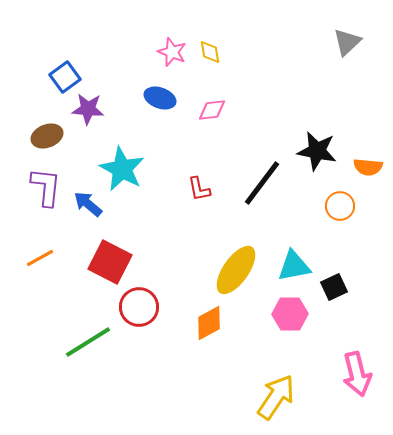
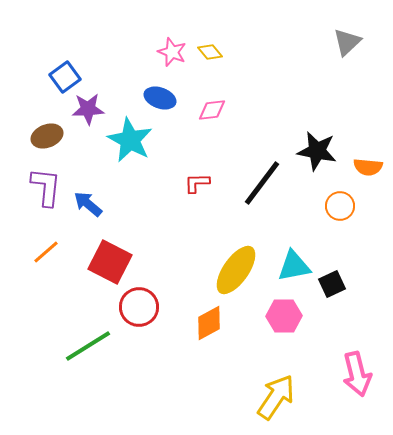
yellow diamond: rotated 30 degrees counterclockwise
purple star: rotated 8 degrees counterclockwise
cyan star: moved 8 px right, 29 px up
red L-shape: moved 2 px left, 6 px up; rotated 100 degrees clockwise
orange line: moved 6 px right, 6 px up; rotated 12 degrees counterclockwise
black square: moved 2 px left, 3 px up
pink hexagon: moved 6 px left, 2 px down
green line: moved 4 px down
